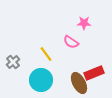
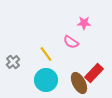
red rectangle: rotated 24 degrees counterclockwise
cyan circle: moved 5 px right
